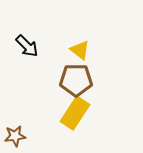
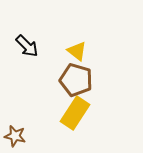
yellow triangle: moved 3 px left, 1 px down
brown pentagon: rotated 16 degrees clockwise
brown star: rotated 20 degrees clockwise
